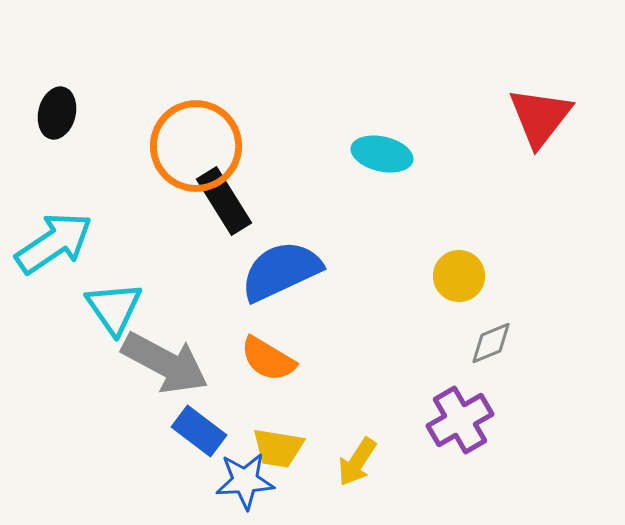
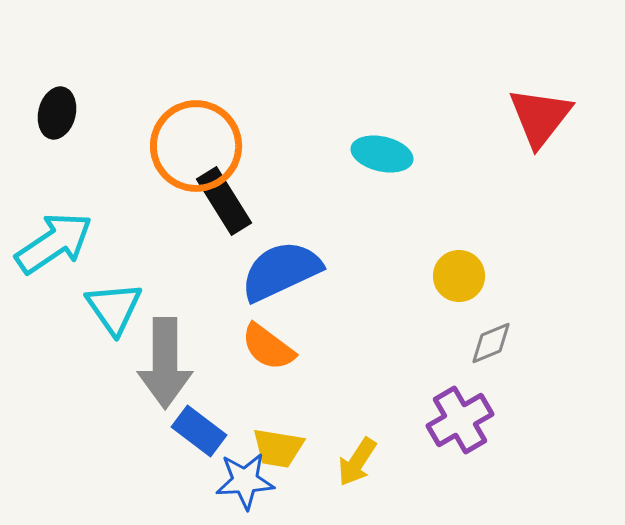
orange semicircle: moved 12 px up; rotated 6 degrees clockwise
gray arrow: rotated 62 degrees clockwise
